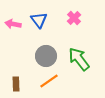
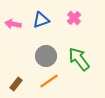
blue triangle: moved 2 px right; rotated 48 degrees clockwise
brown rectangle: rotated 40 degrees clockwise
